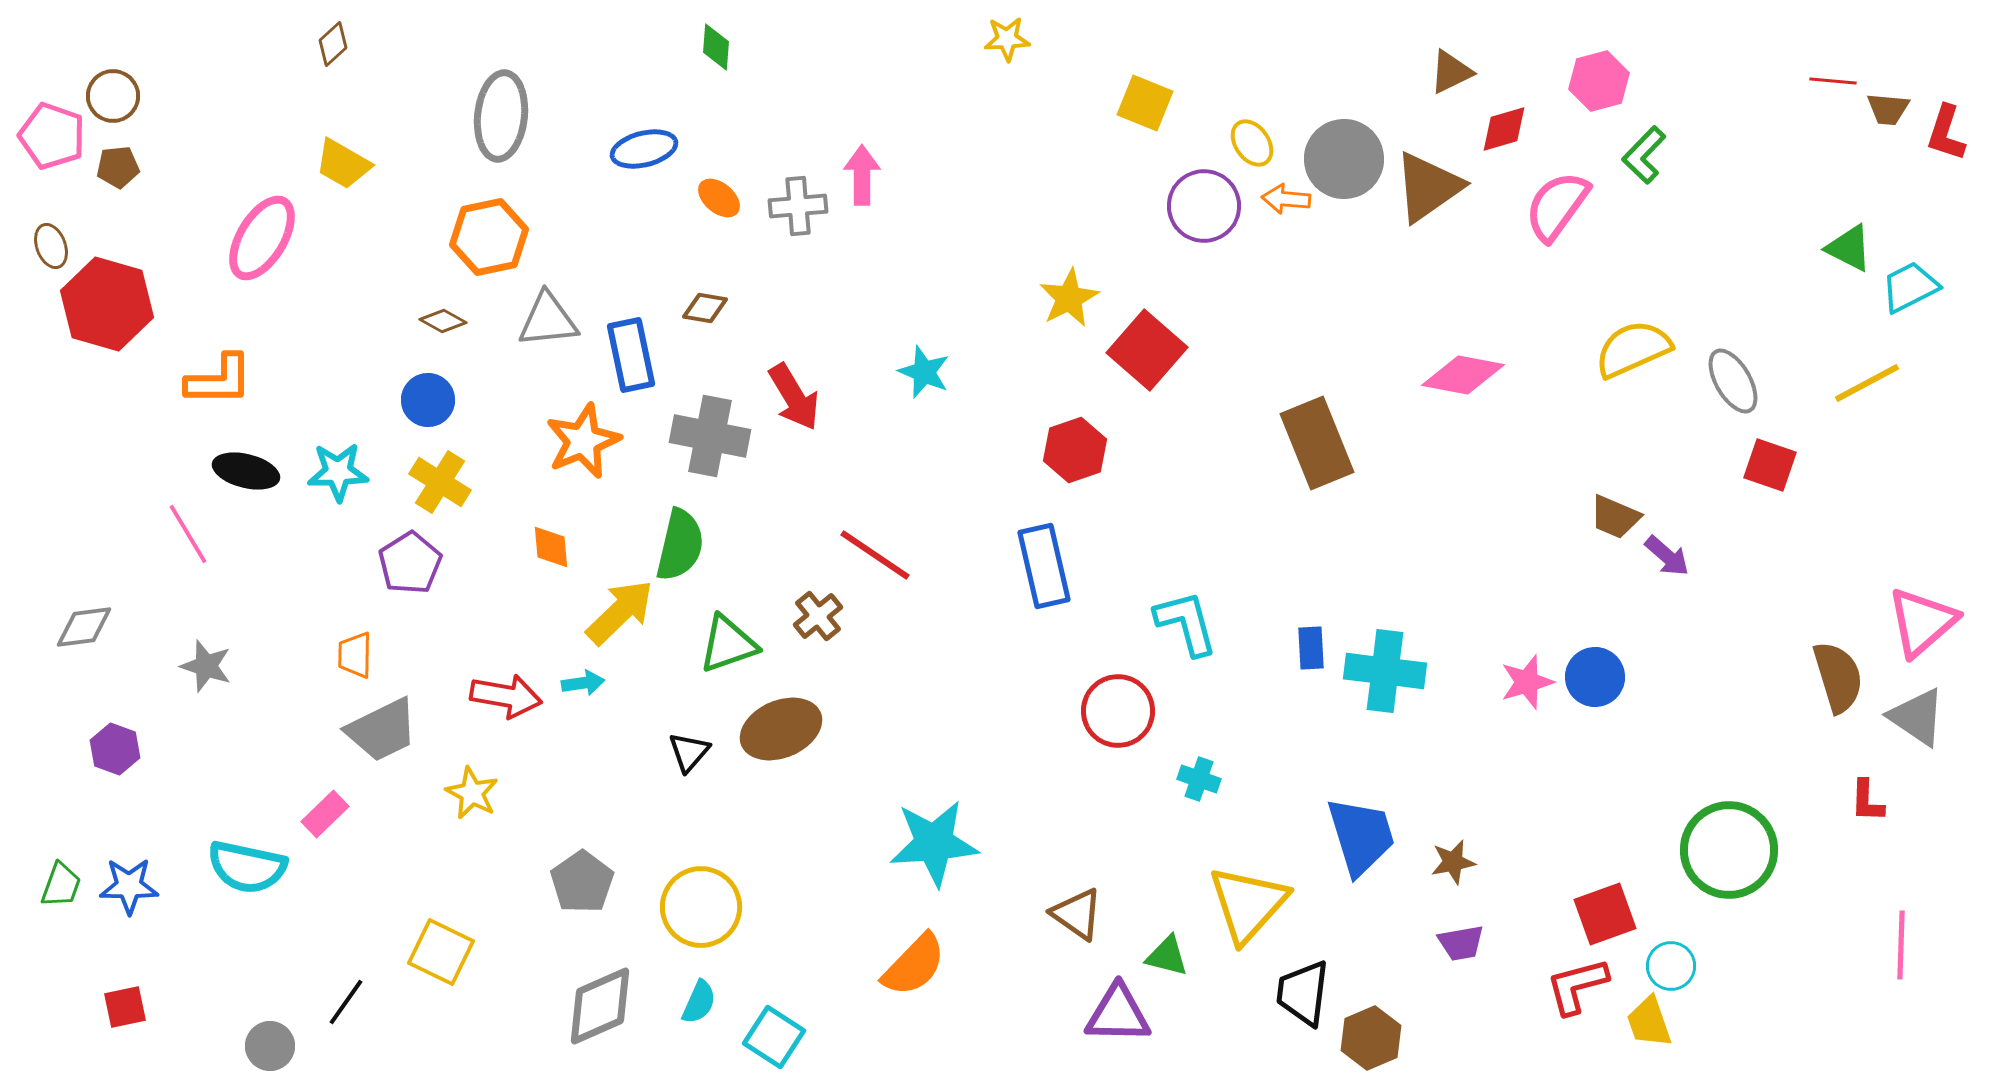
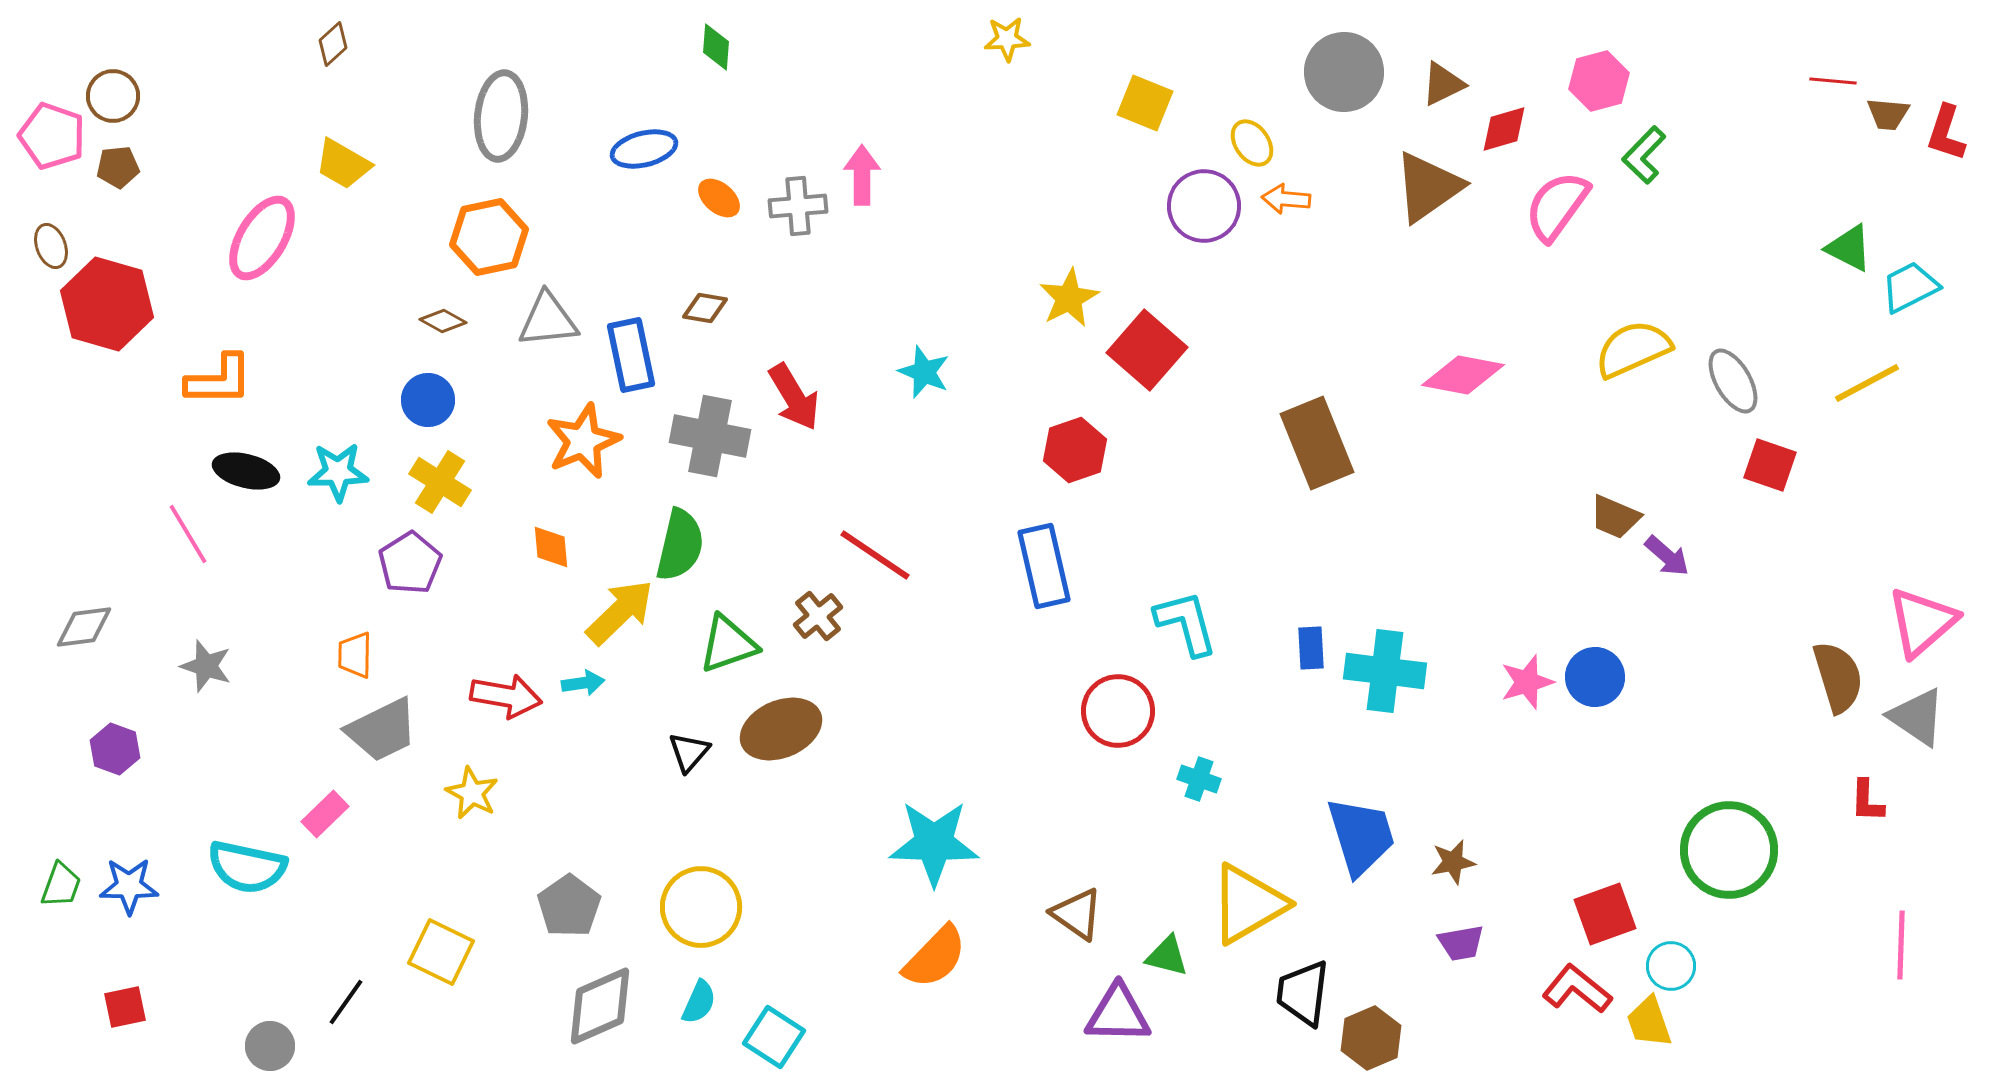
brown triangle at (1451, 72): moved 8 px left, 12 px down
brown trapezoid at (1888, 109): moved 5 px down
gray circle at (1344, 159): moved 87 px up
cyan star at (934, 843): rotated 6 degrees clockwise
gray pentagon at (582, 882): moved 13 px left, 24 px down
yellow triangle at (1248, 904): rotated 18 degrees clockwise
orange semicircle at (914, 965): moved 21 px right, 8 px up
red L-shape at (1577, 986): moved 3 px down; rotated 54 degrees clockwise
